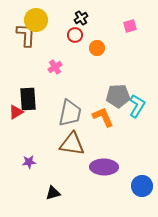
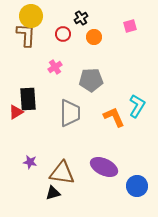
yellow circle: moved 5 px left, 4 px up
red circle: moved 12 px left, 1 px up
orange circle: moved 3 px left, 11 px up
gray pentagon: moved 27 px left, 16 px up
gray trapezoid: rotated 12 degrees counterclockwise
orange L-shape: moved 11 px right
brown triangle: moved 10 px left, 29 px down
purple star: moved 1 px right; rotated 16 degrees clockwise
purple ellipse: rotated 24 degrees clockwise
blue circle: moved 5 px left
